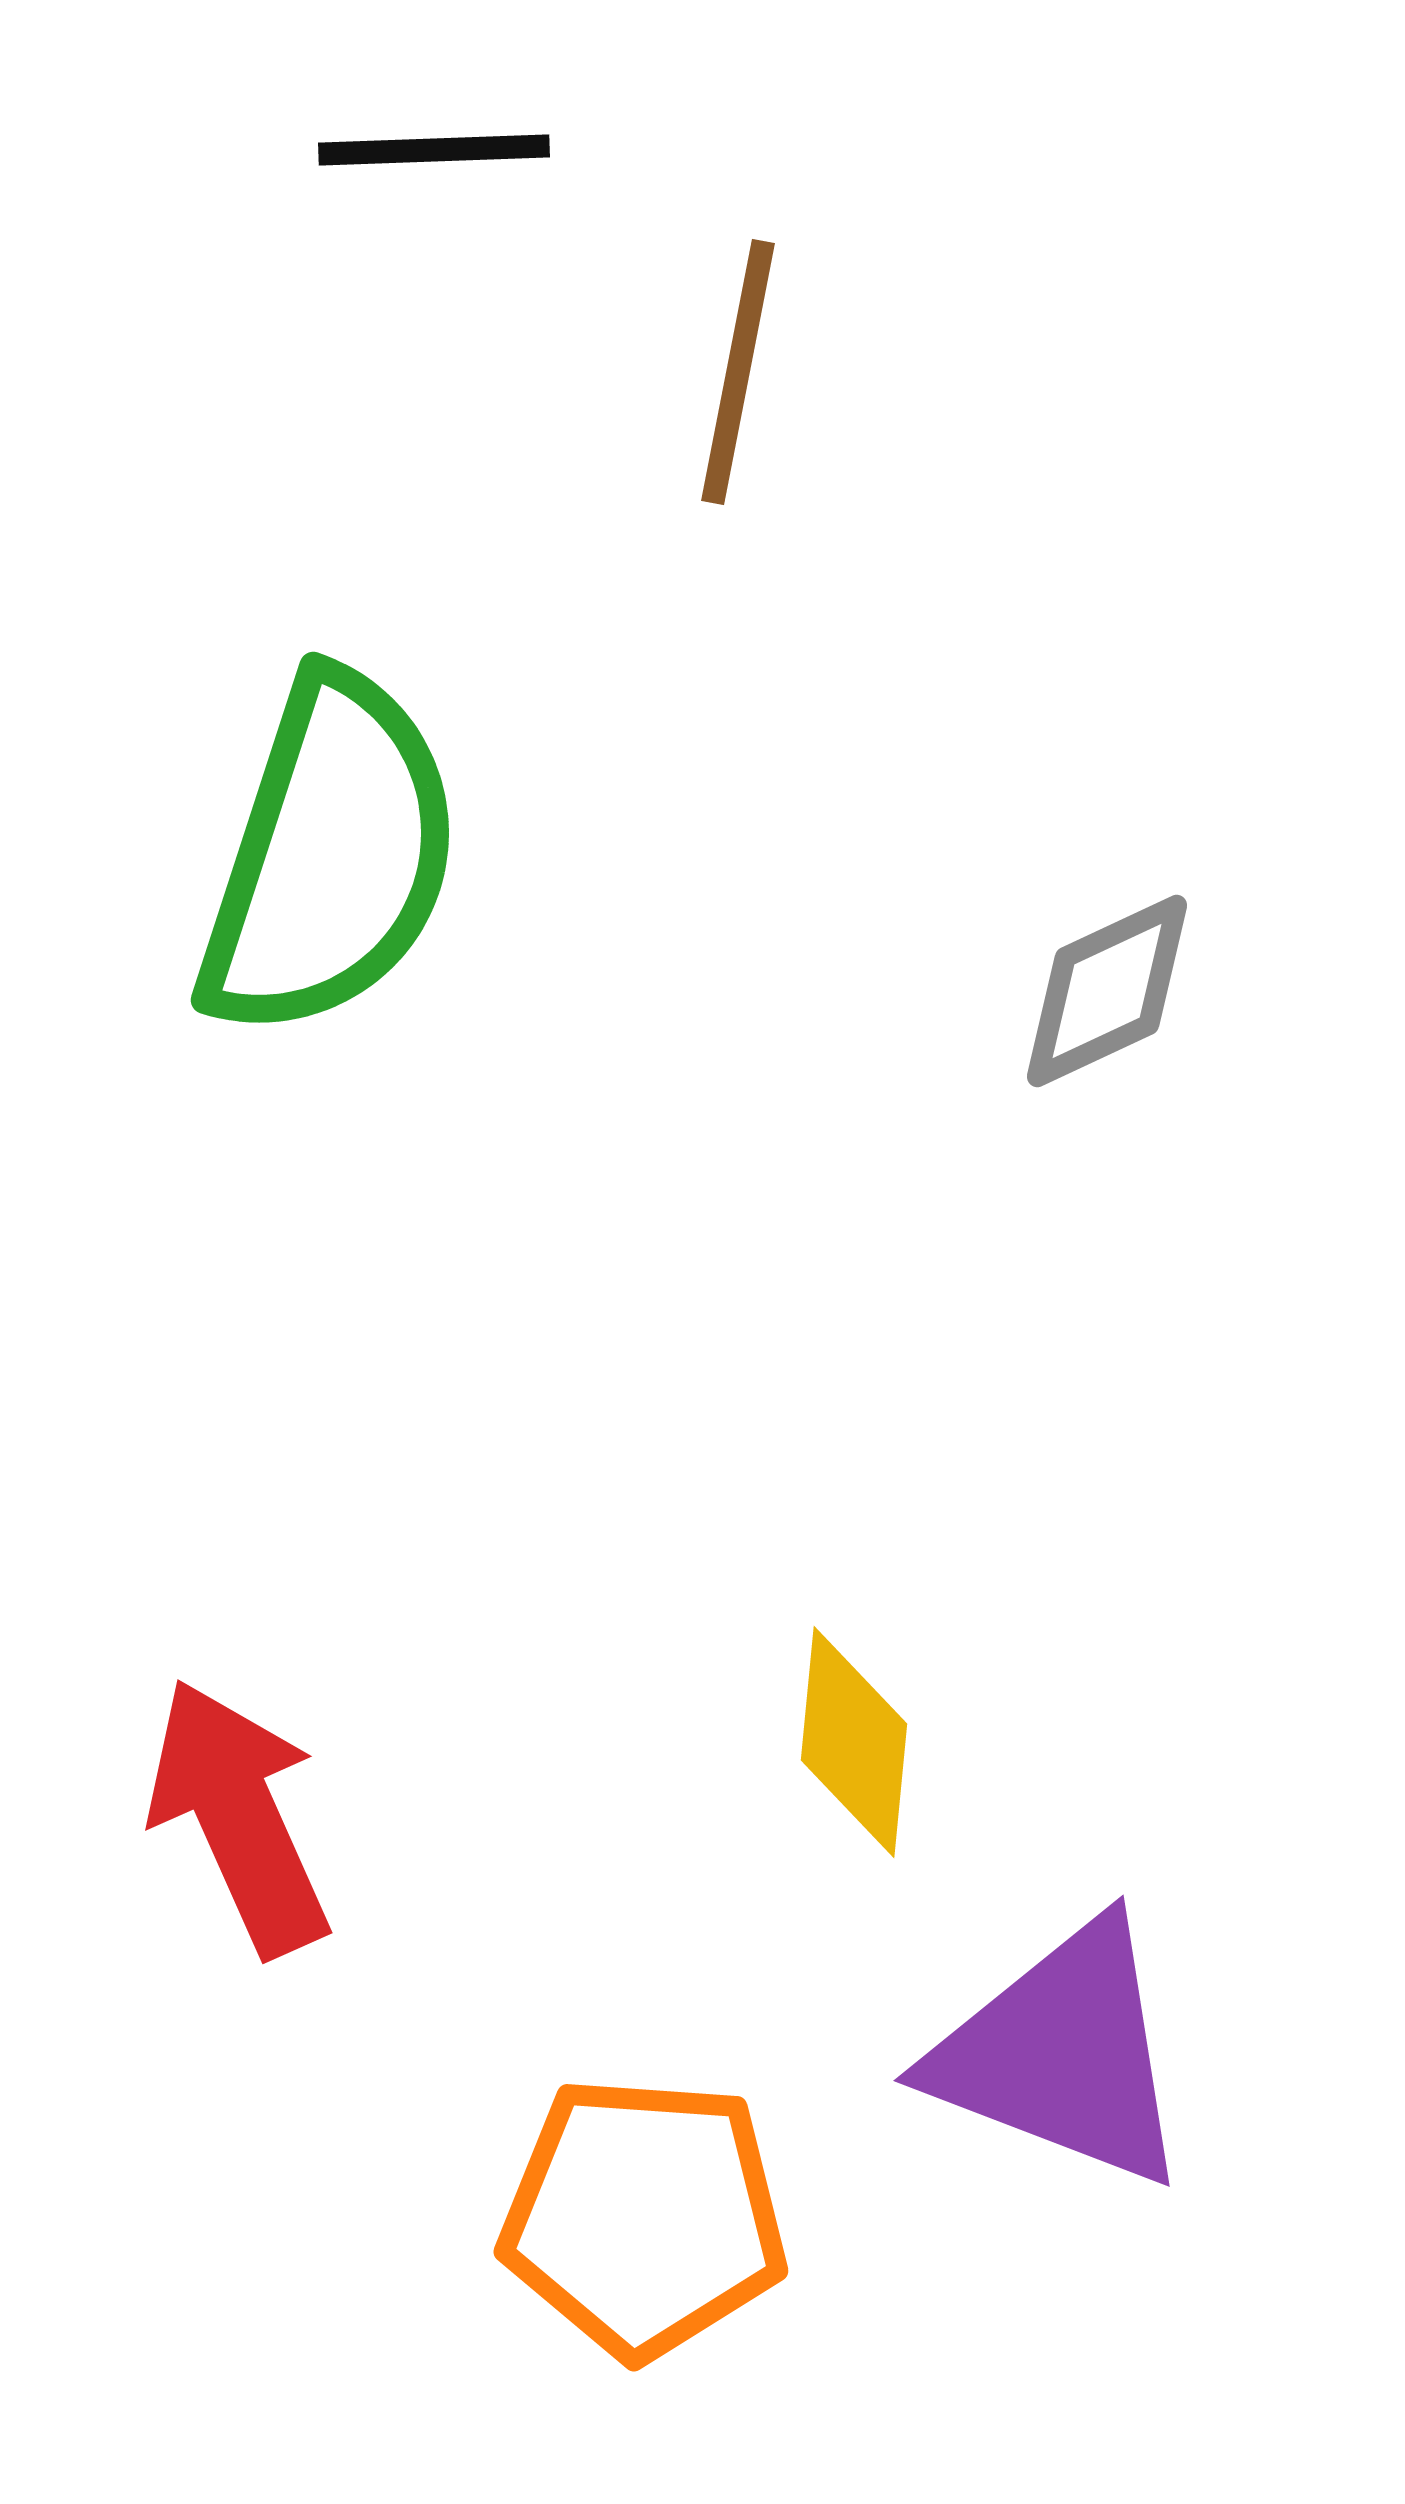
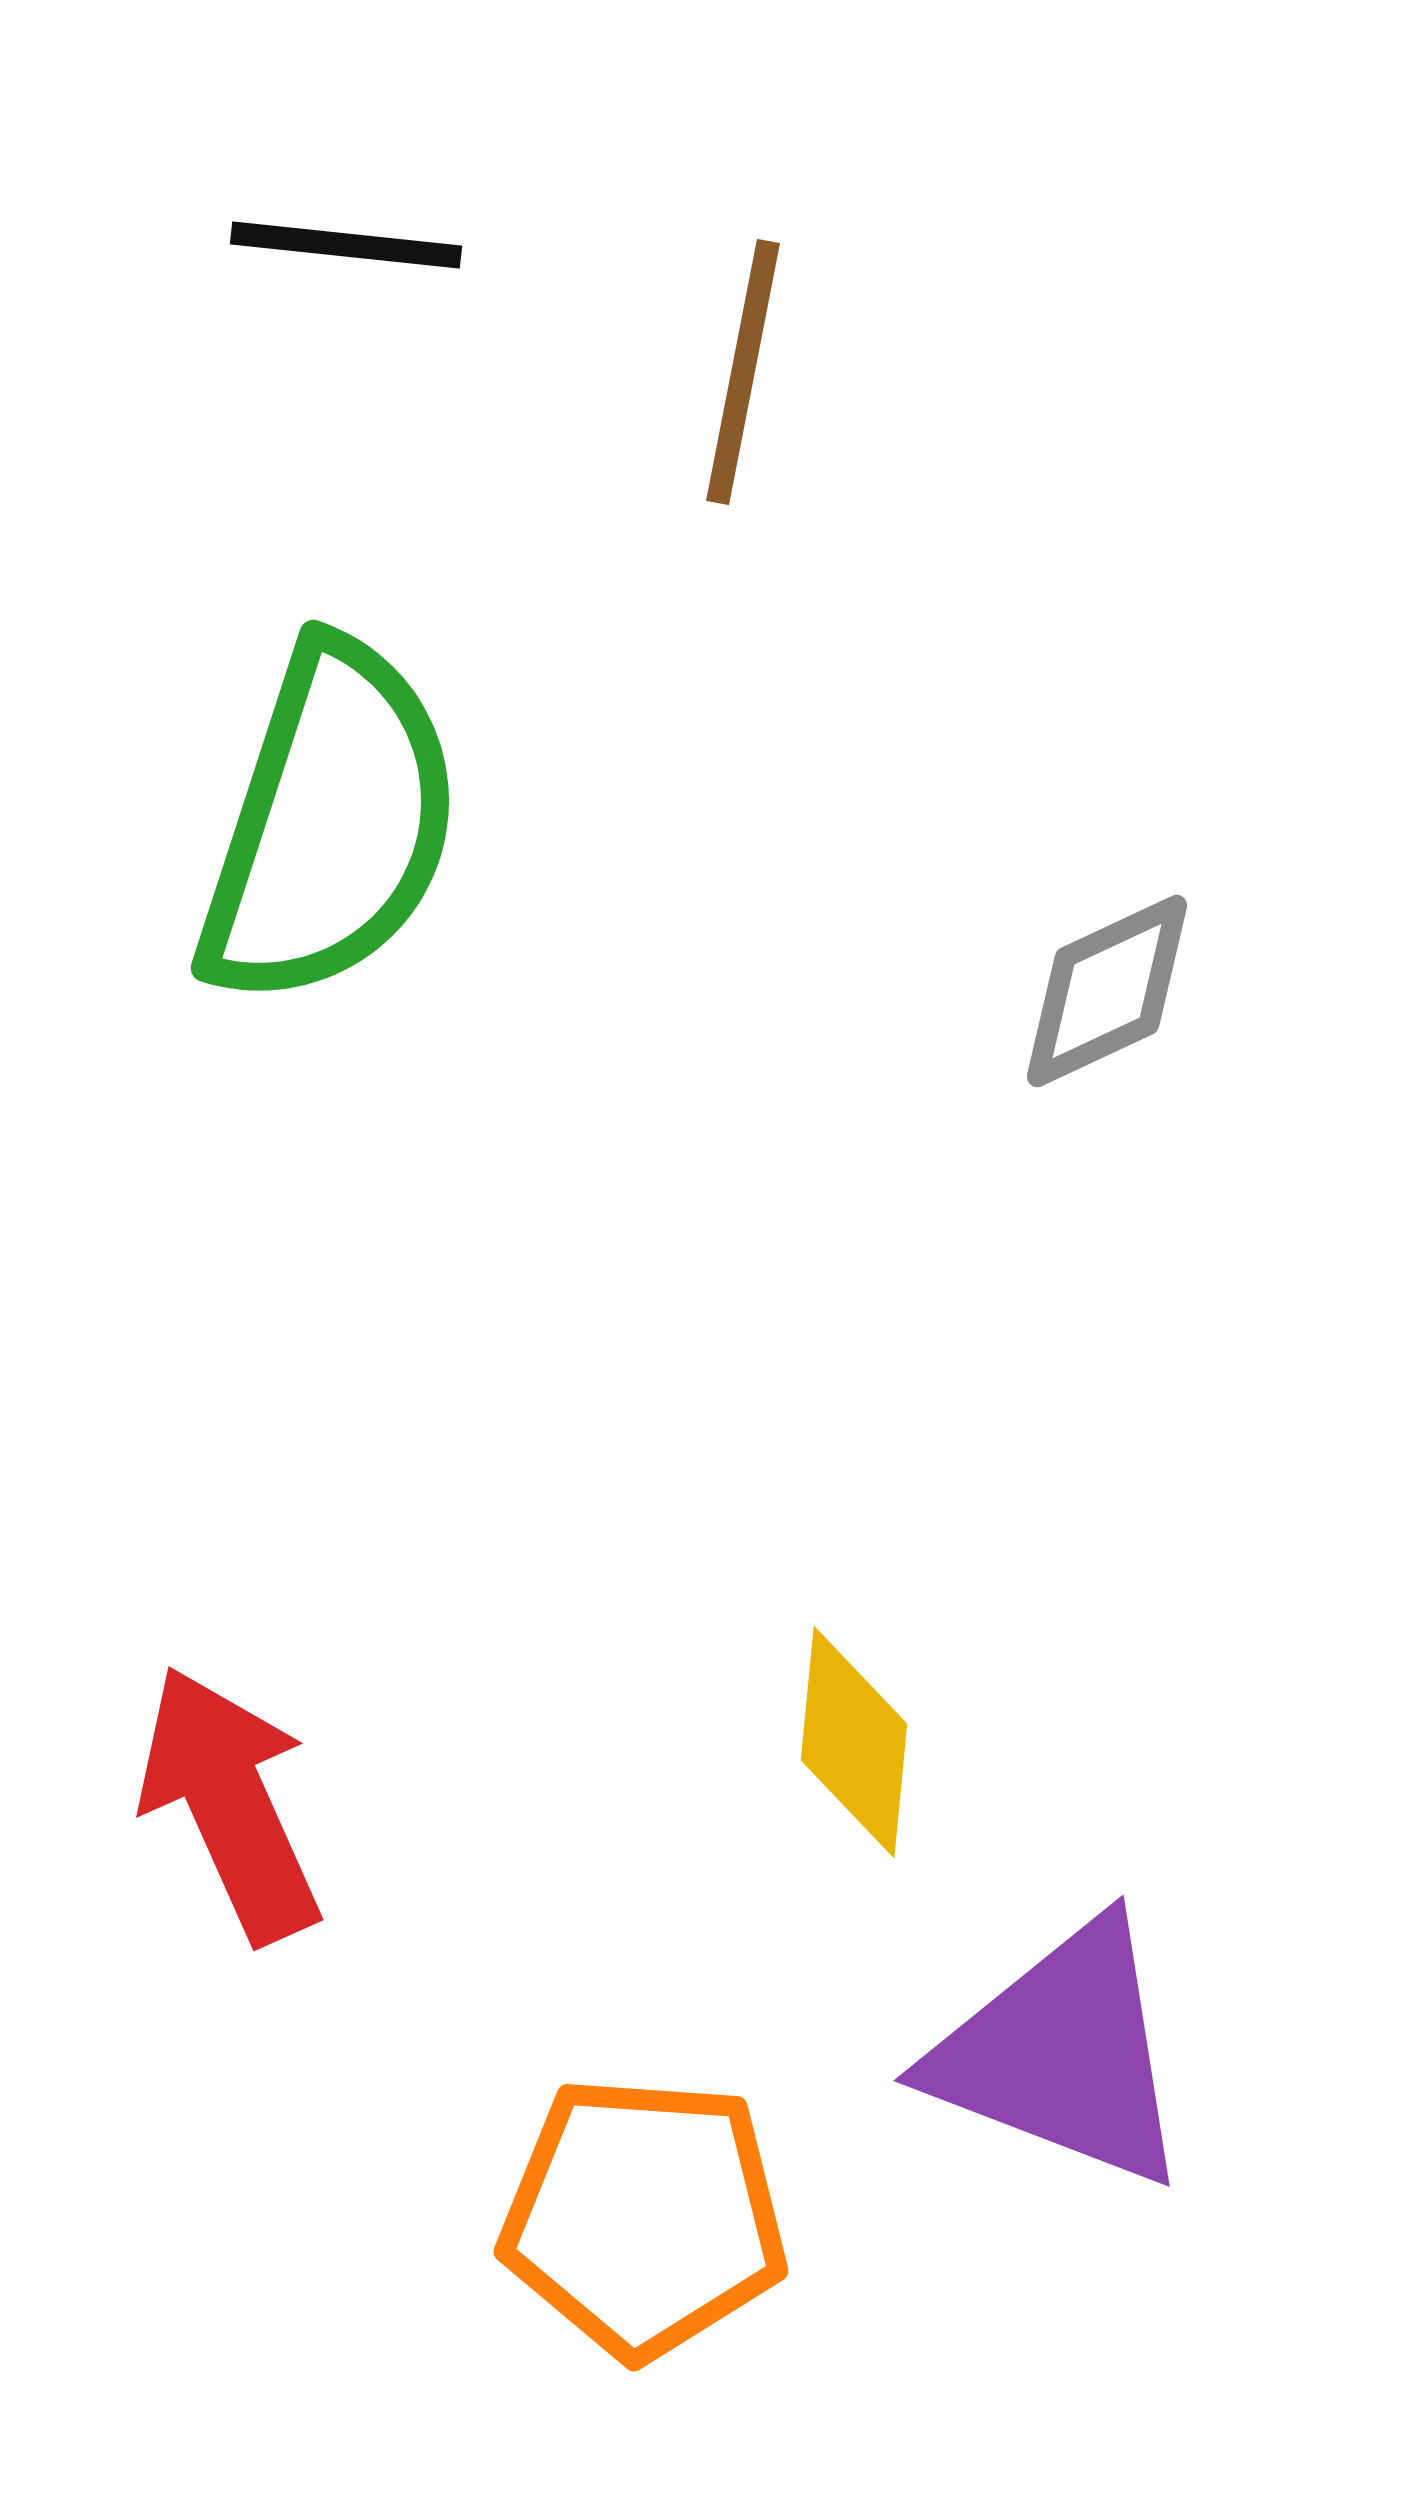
black line: moved 88 px left, 95 px down; rotated 8 degrees clockwise
brown line: moved 5 px right
green semicircle: moved 32 px up
red arrow: moved 9 px left, 13 px up
